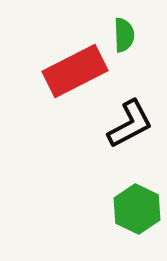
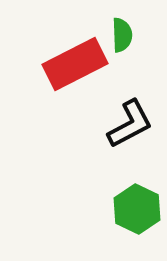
green semicircle: moved 2 px left
red rectangle: moved 7 px up
